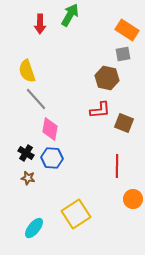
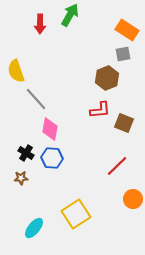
yellow semicircle: moved 11 px left
brown hexagon: rotated 25 degrees clockwise
red line: rotated 45 degrees clockwise
brown star: moved 7 px left; rotated 16 degrees counterclockwise
